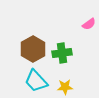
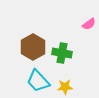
brown hexagon: moved 2 px up
green cross: rotated 18 degrees clockwise
cyan trapezoid: moved 2 px right
